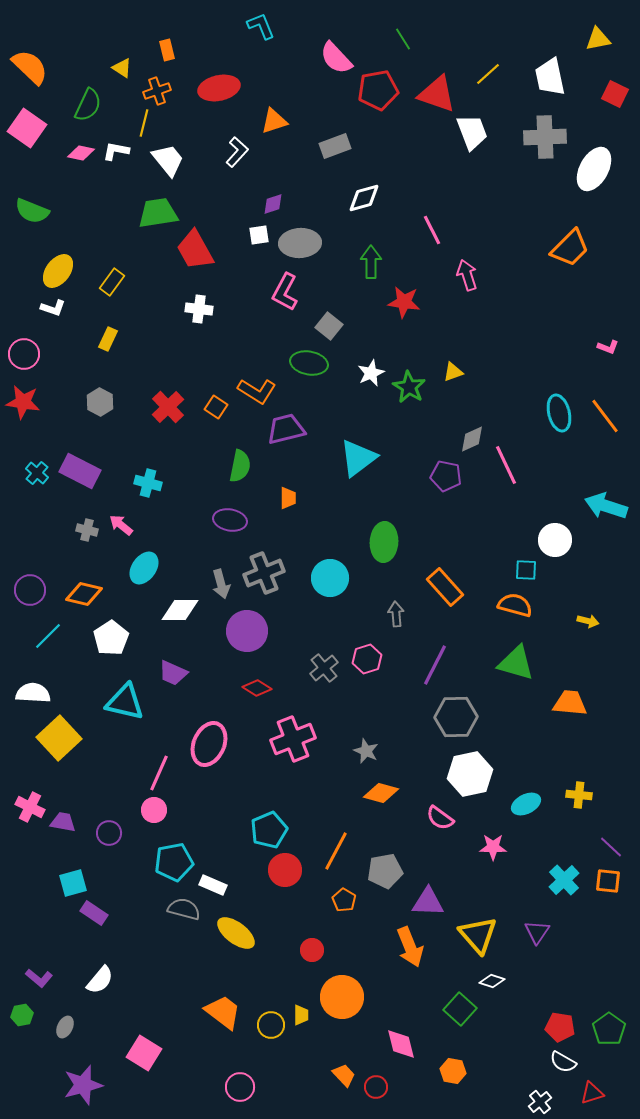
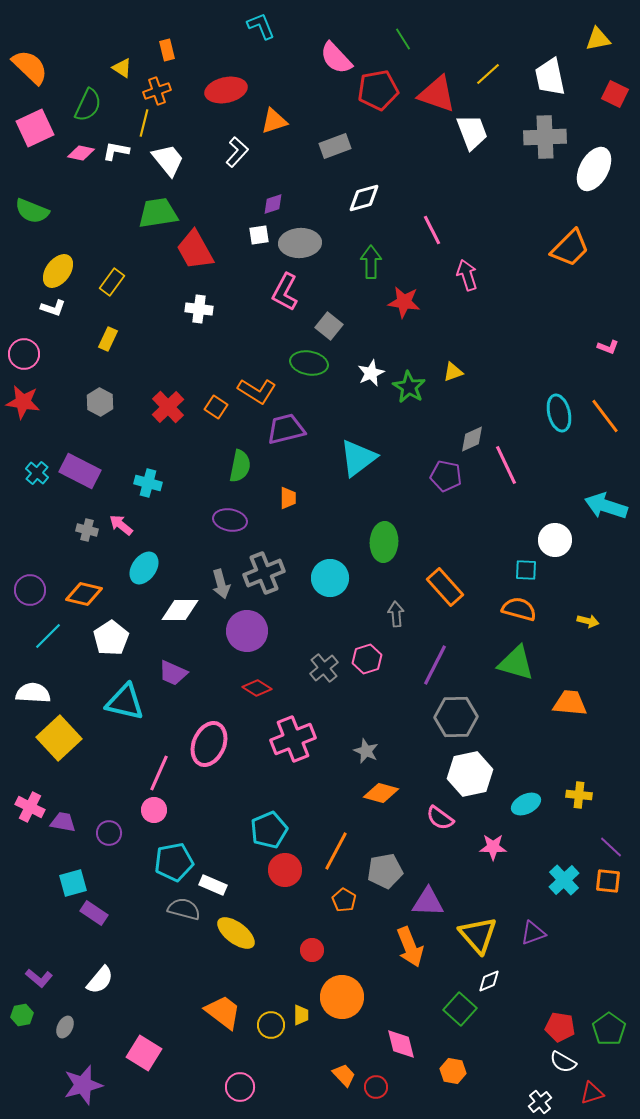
red ellipse at (219, 88): moved 7 px right, 2 px down
pink square at (27, 128): moved 8 px right; rotated 30 degrees clockwise
orange semicircle at (515, 605): moved 4 px right, 4 px down
purple triangle at (537, 932): moved 4 px left, 1 px down; rotated 36 degrees clockwise
white diamond at (492, 981): moved 3 px left; rotated 40 degrees counterclockwise
